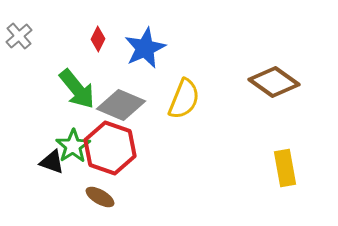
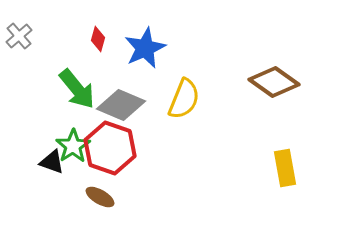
red diamond: rotated 10 degrees counterclockwise
